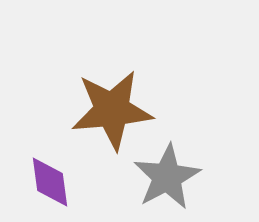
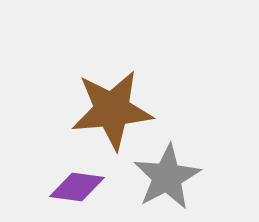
purple diamond: moved 27 px right, 5 px down; rotated 74 degrees counterclockwise
